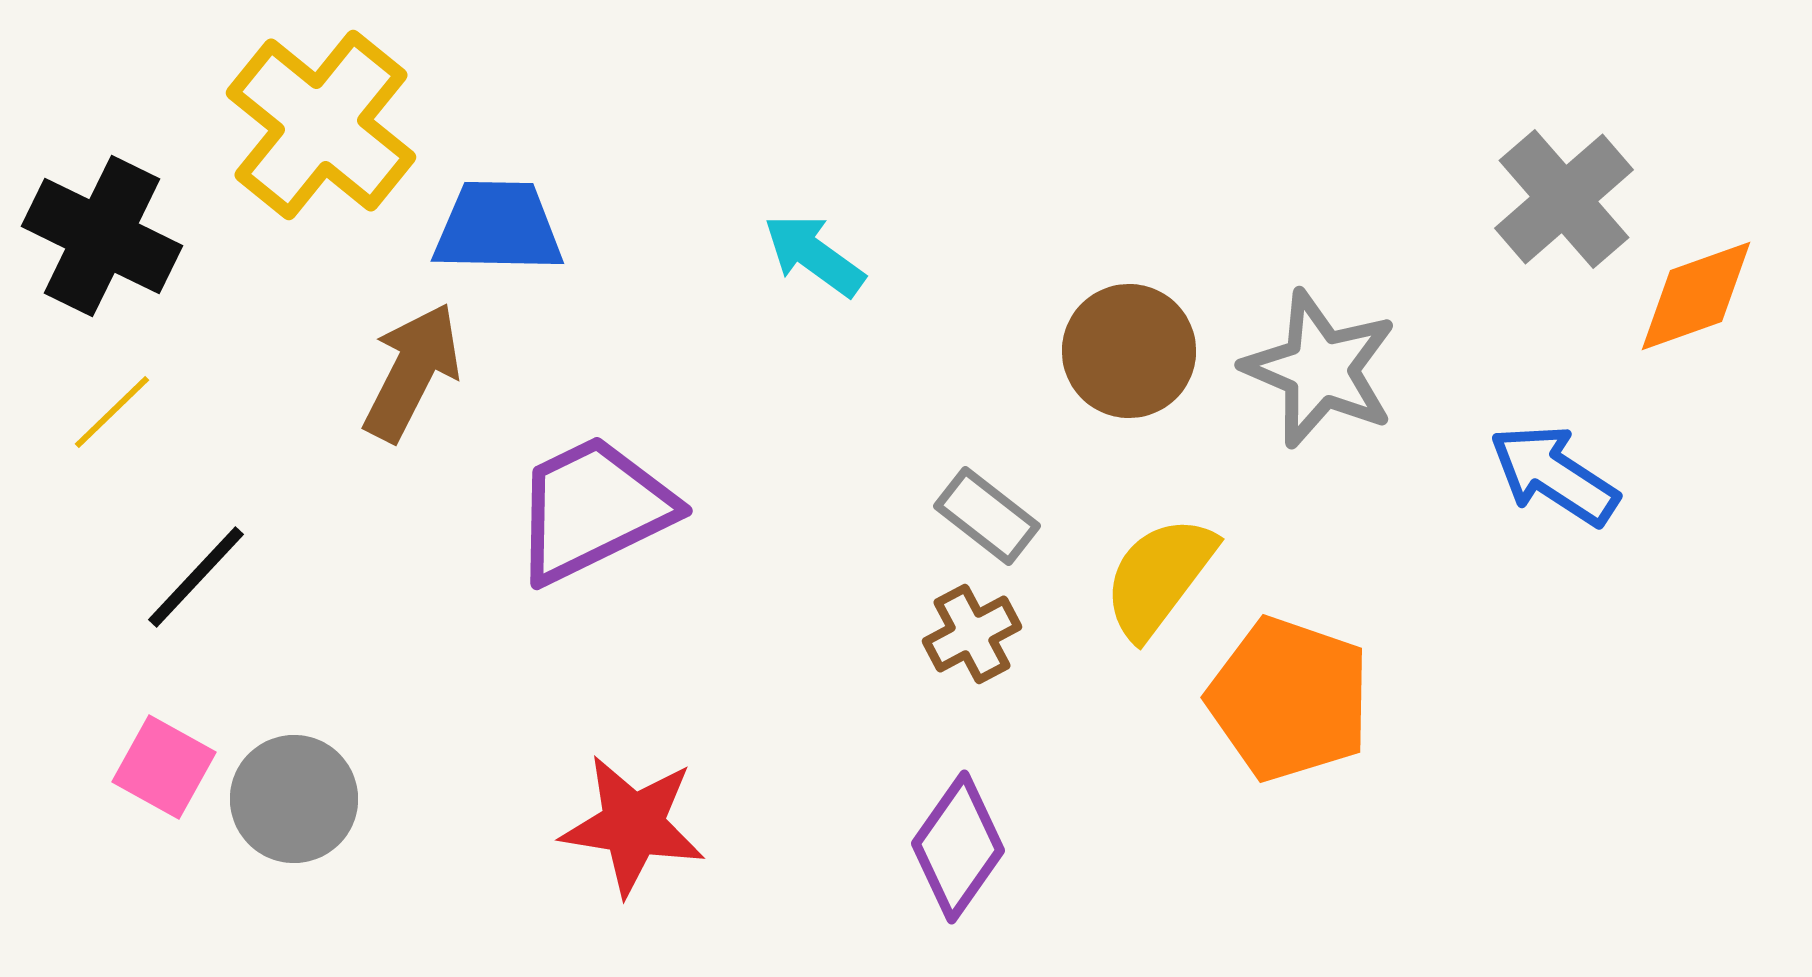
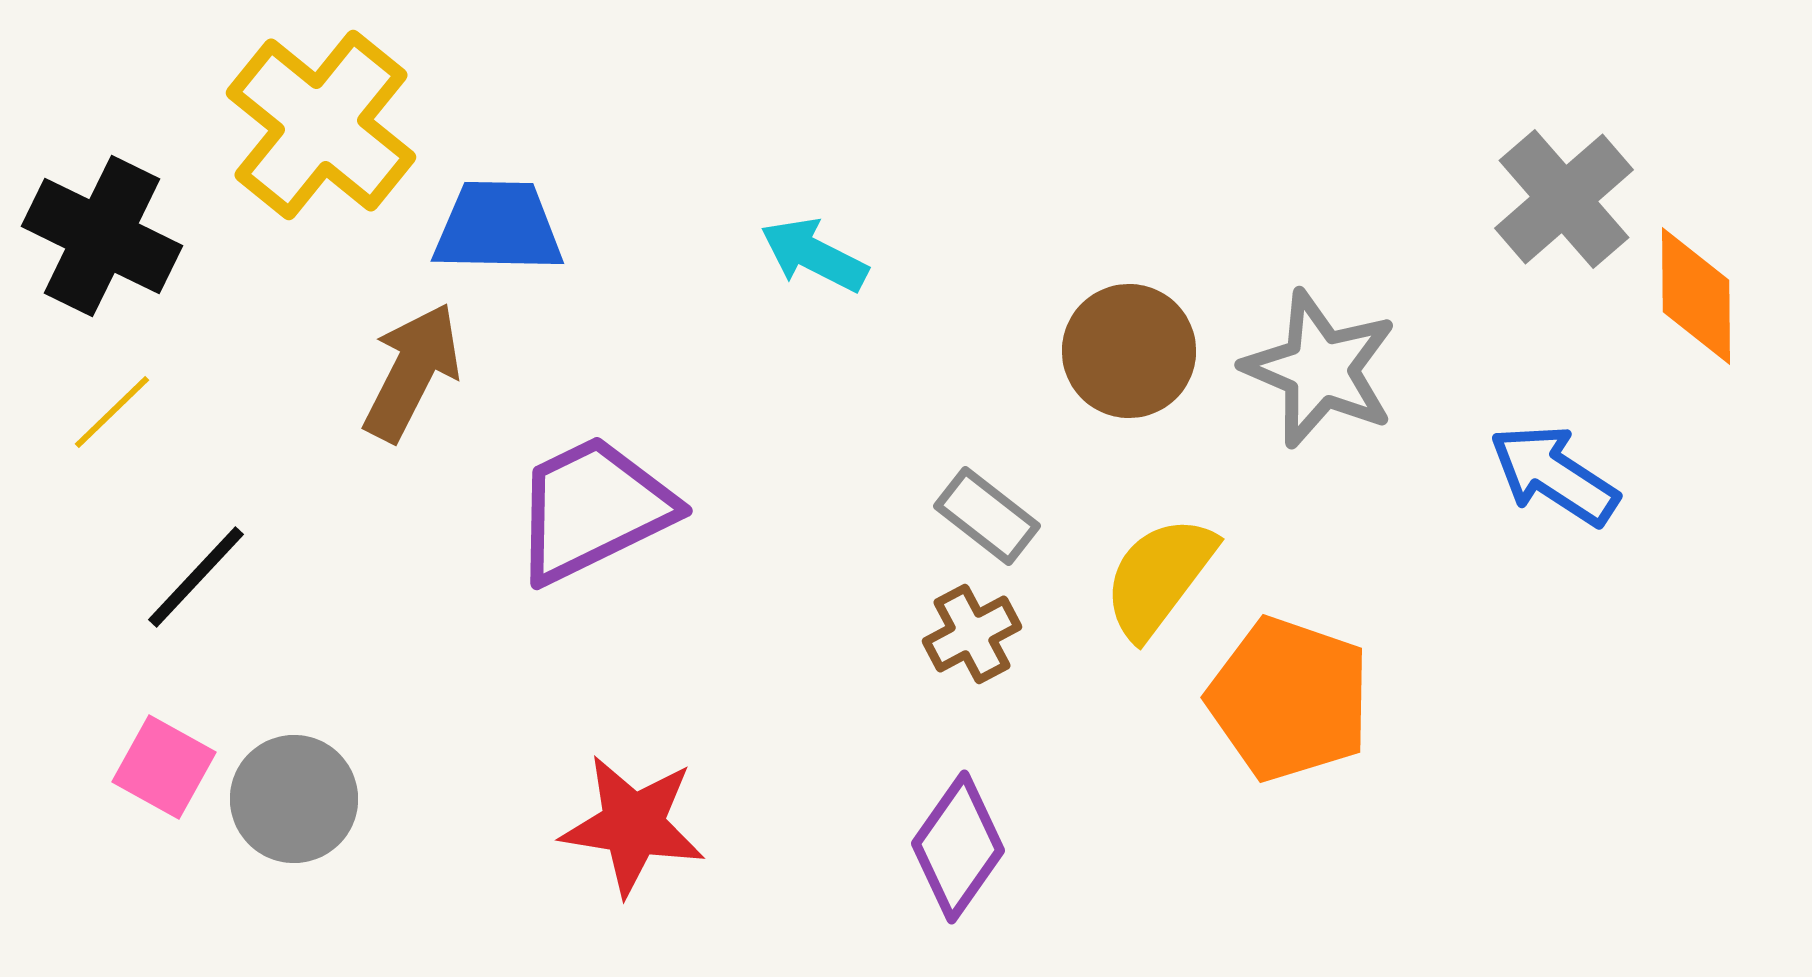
cyan arrow: rotated 9 degrees counterclockwise
orange diamond: rotated 71 degrees counterclockwise
